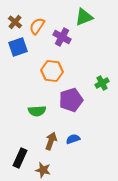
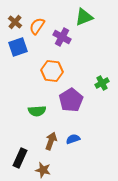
purple pentagon: rotated 15 degrees counterclockwise
